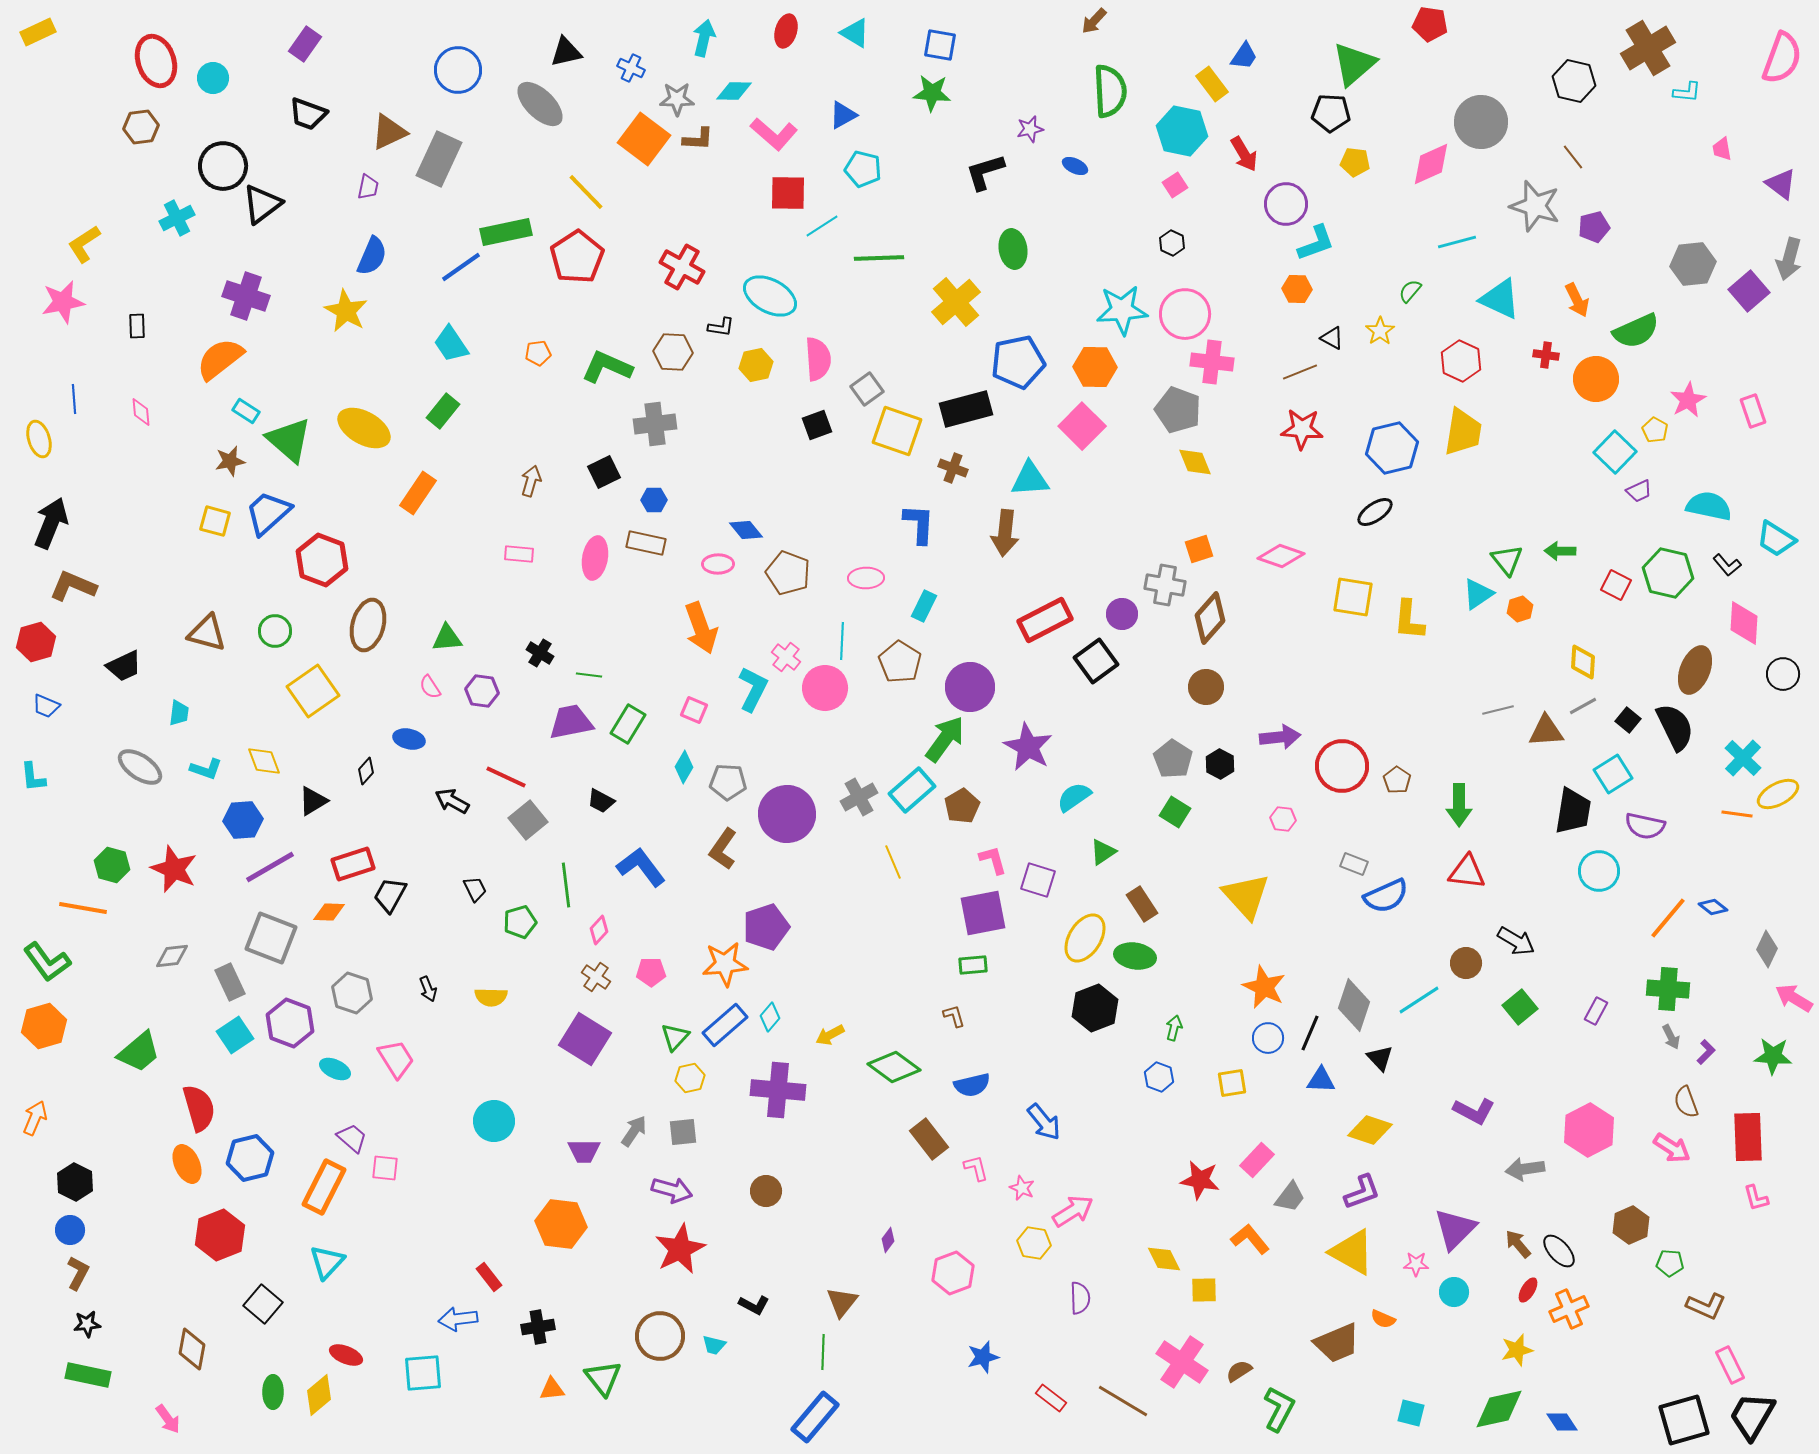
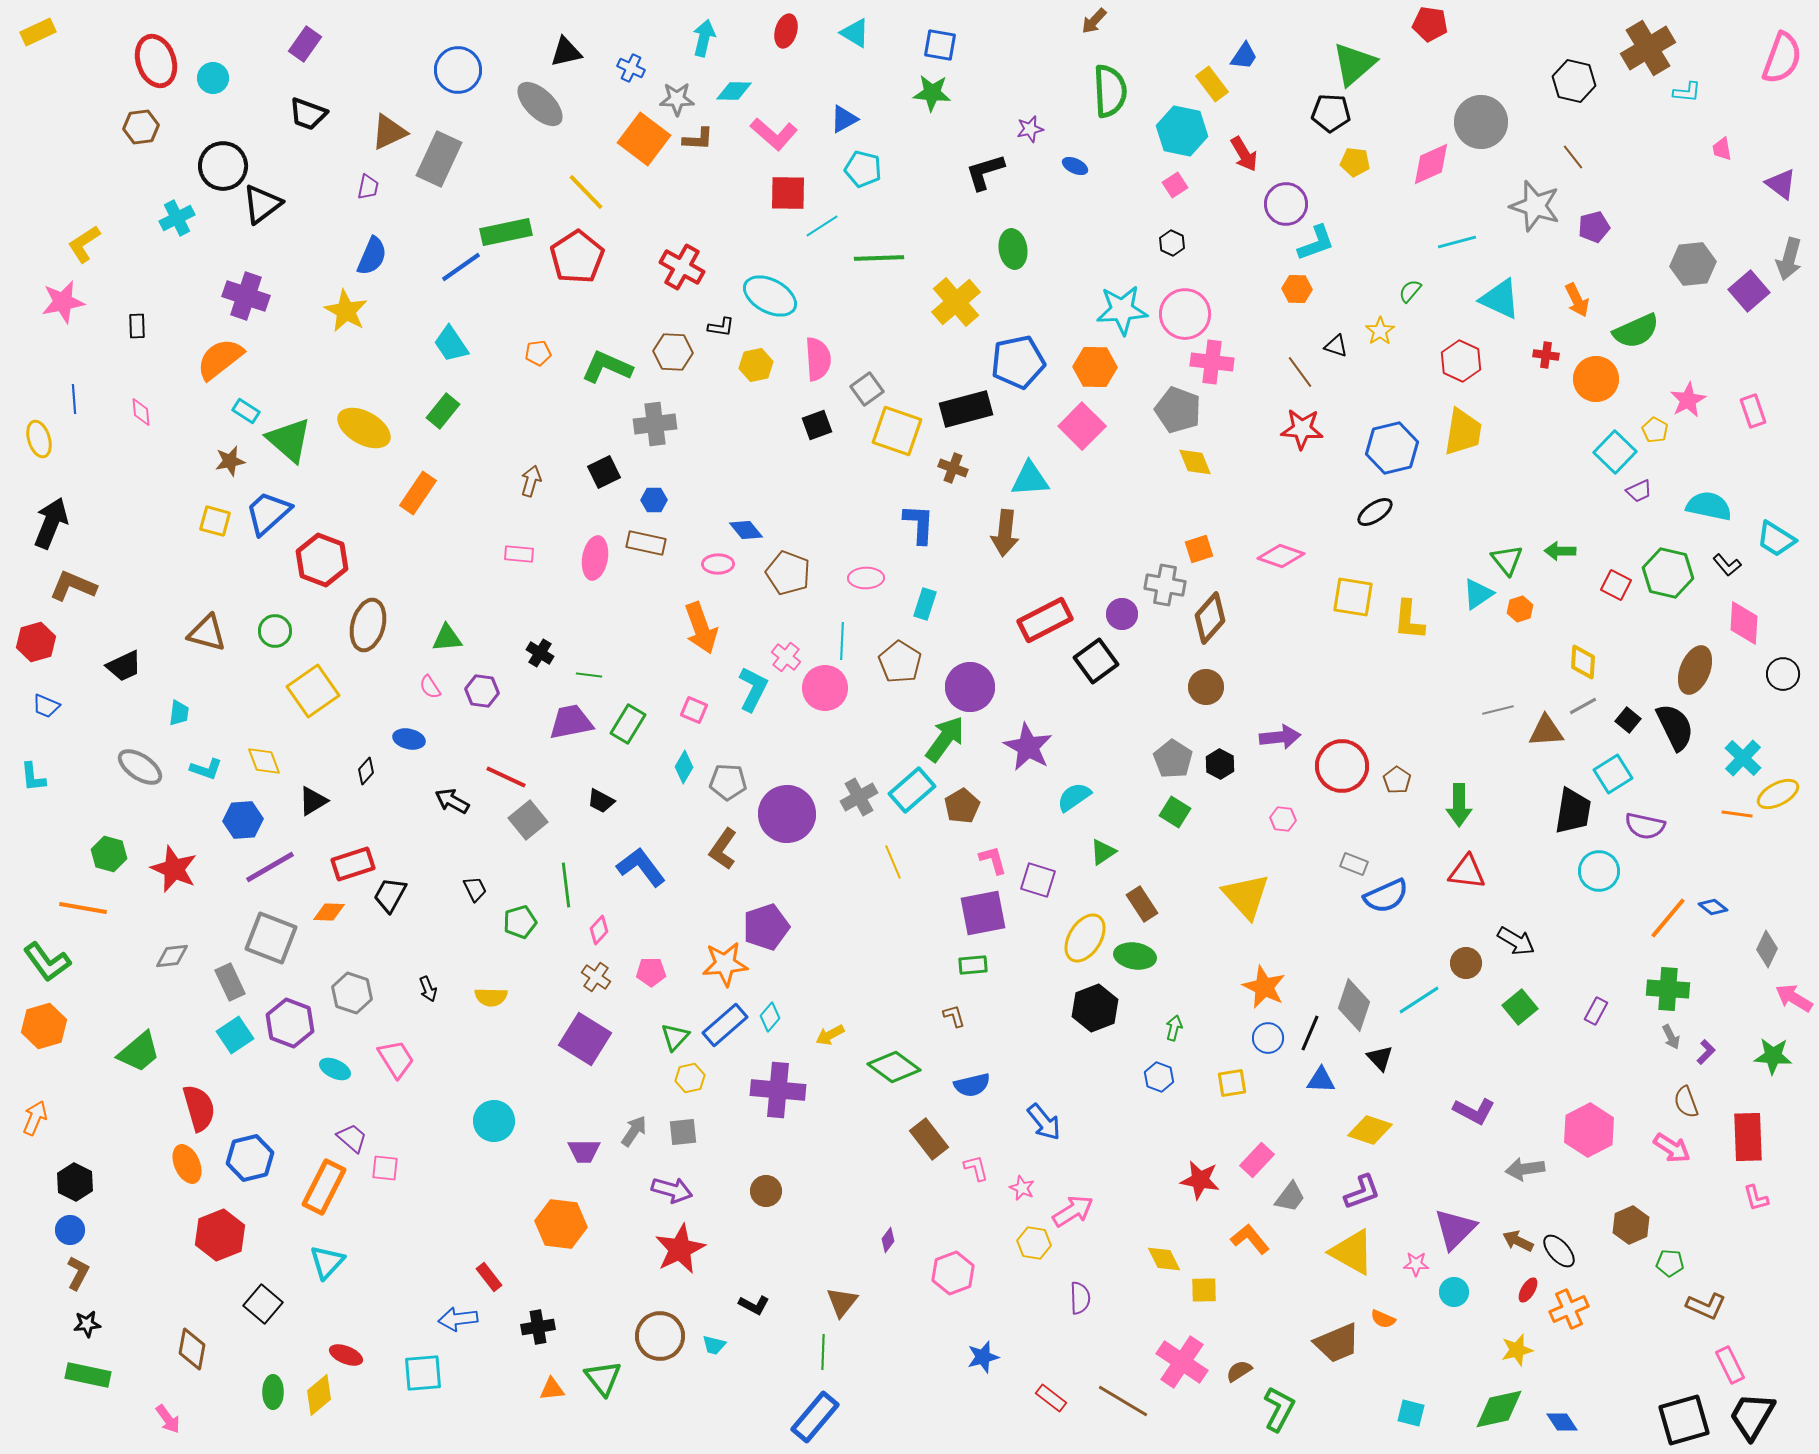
blue triangle at (843, 115): moved 1 px right, 4 px down
black triangle at (1332, 338): moved 4 px right, 8 px down; rotated 10 degrees counterclockwise
brown line at (1300, 372): rotated 76 degrees clockwise
cyan rectangle at (924, 606): moved 1 px right, 2 px up; rotated 8 degrees counterclockwise
green hexagon at (112, 865): moved 3 px left, 11 px up
brown arrow at (1518, 1244): moved 3 px up; rotated 24 degrees counterclockwise
